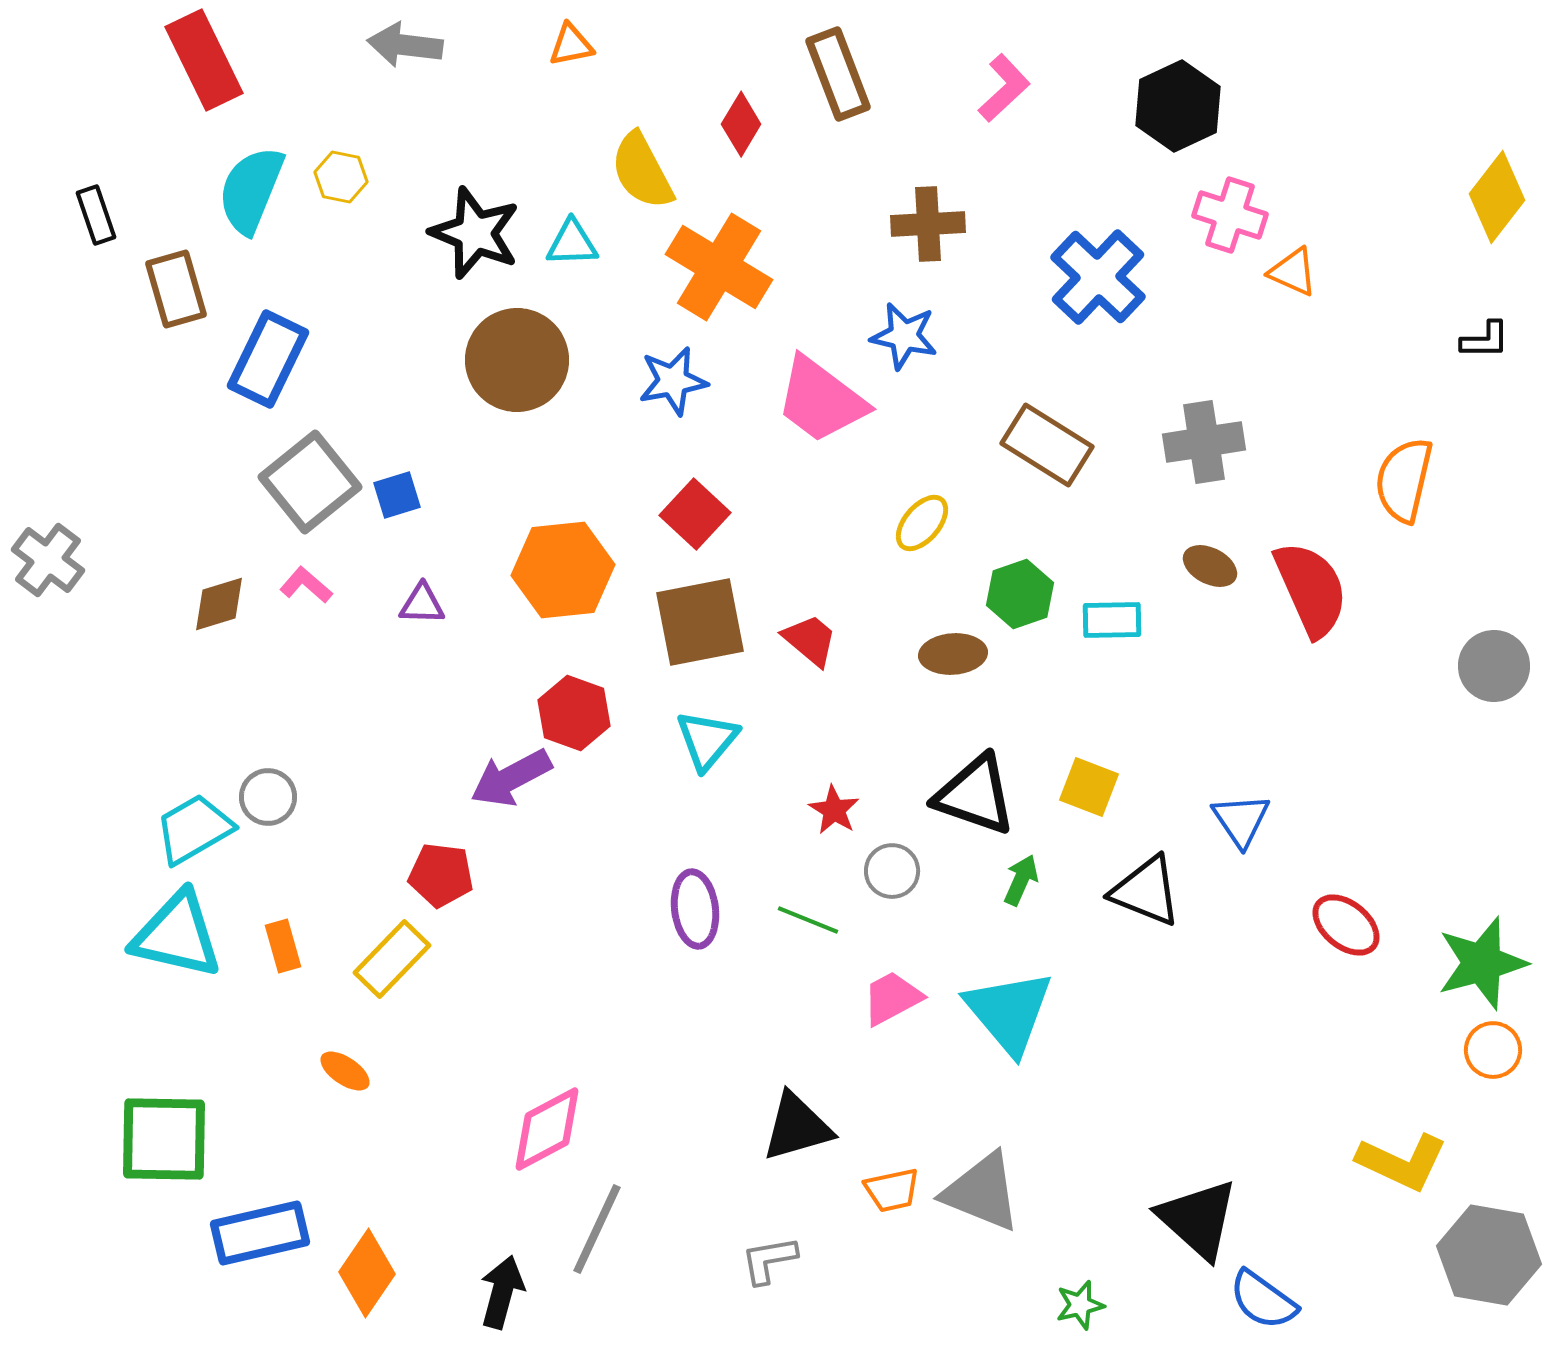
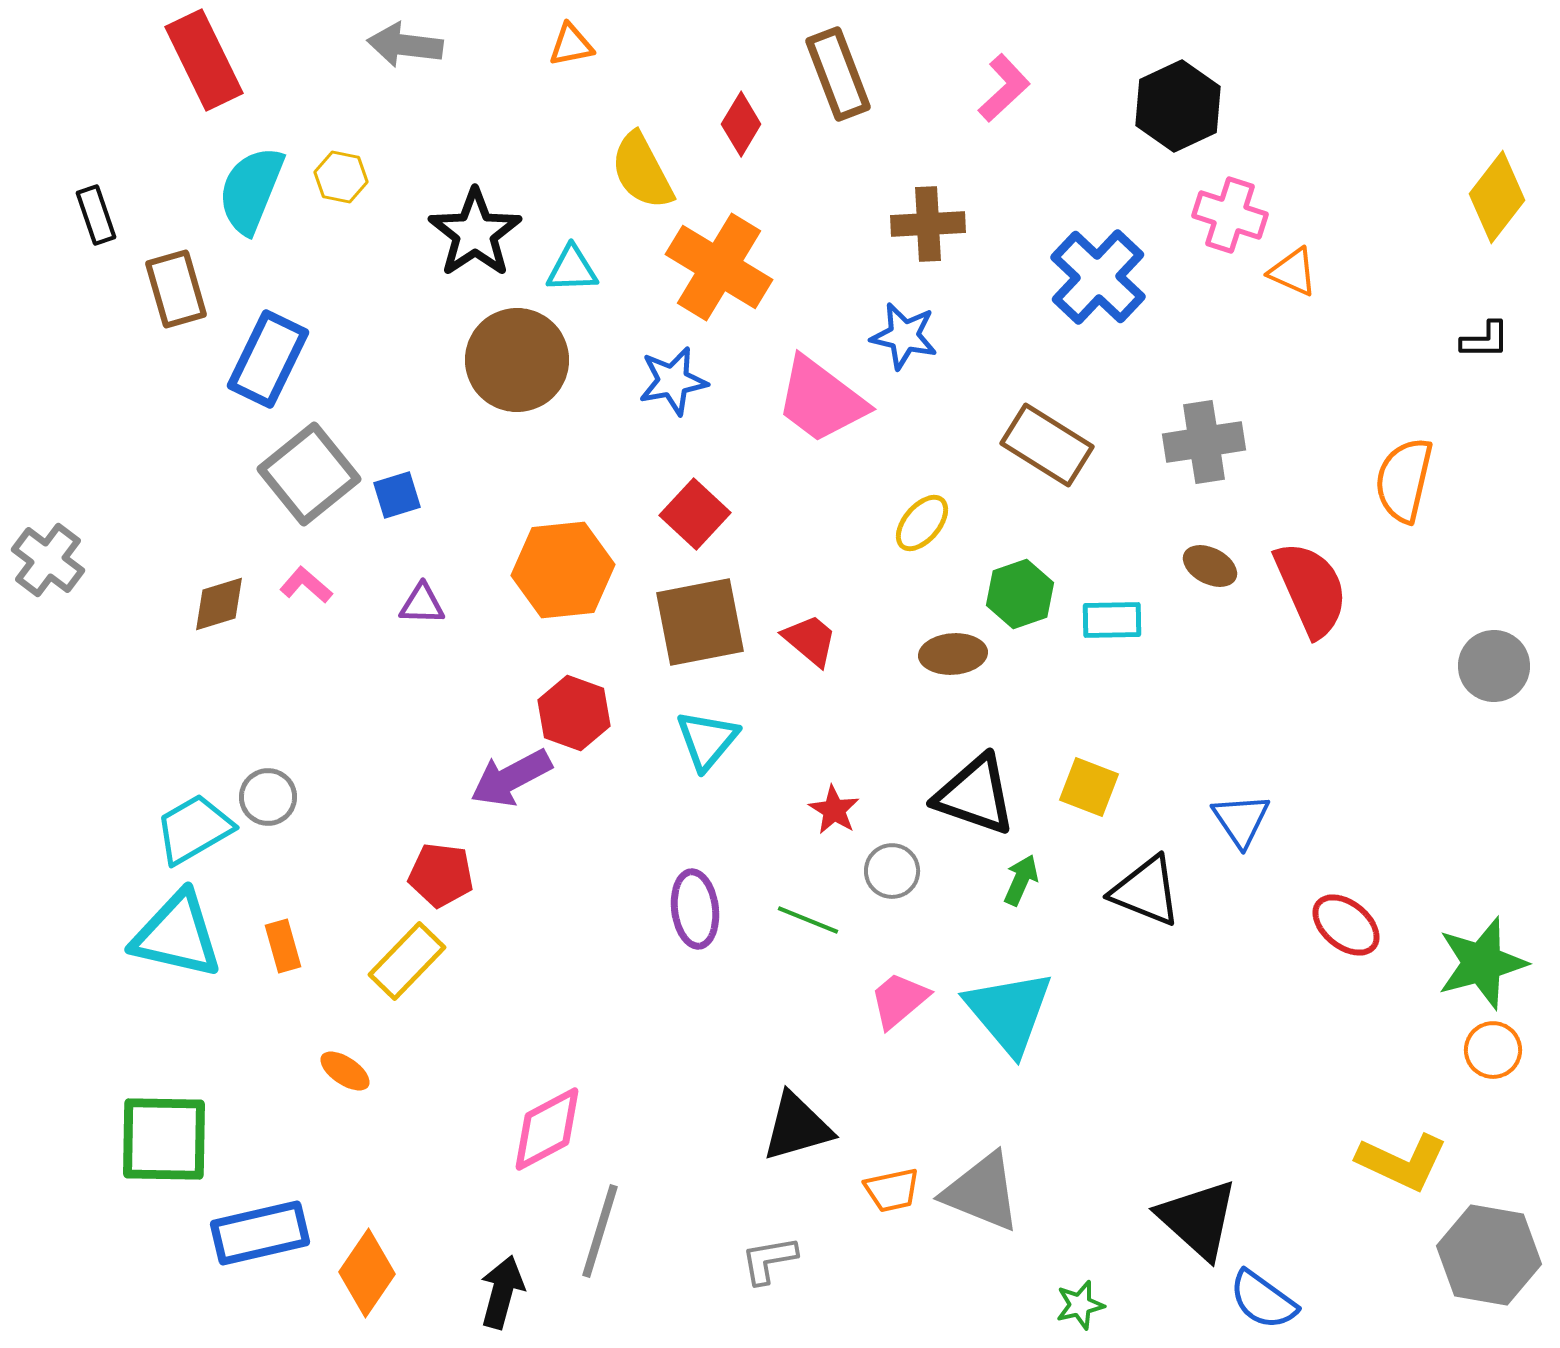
black star at (475, 233): rotated 16 degrees clockwise
cyan triangle at (572, 243): moved 26 px down
gray square at (310, 482): moved 1 px left, 8 px up
yellow rectangle at (392, 959): moved 15 px right, 2 px down
pink trapezoid at (892, 998): moved 7 px right, 2 px down; rotated 12 degrees counterclockwise
gray line at (597, 1229): moved 3 px right, 2 px down; rotated 8 degrees counterclockwise
